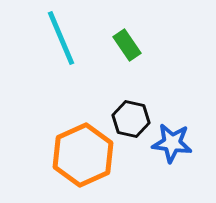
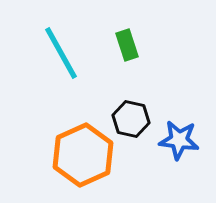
cyan line: moved 15 px down; rotated 6 degrees counterclockwise
green rectangle: rotated 16 degrees clockwise
blue star: moved 7 px right, 3 px up
